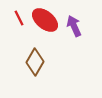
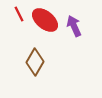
red line: moved 4 px up
